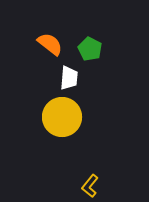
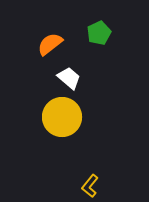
orange semicircle: rotated 76 degrees counterclockwise
green pentagon: moved 9 px right, 16 px up; rotated 20 degrees clockwise
white trapezoid: rotated 55 degrees counterclockwise
